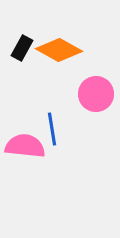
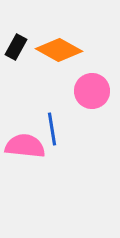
black rectangle: moved 6 px left, 1 px up
pink circle: moved 4 px left, 3 px up
